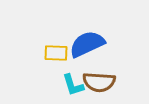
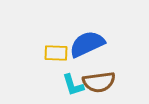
brown semicircle: rotated 12 degrees counterclockwise
